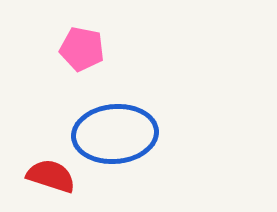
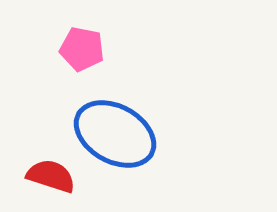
blue ellipse: rotated 34 degrees clockwise
